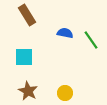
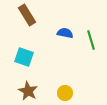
green line: rotated 18 degrees clockwise
cyan square: rotated 18 degrees clockwise
